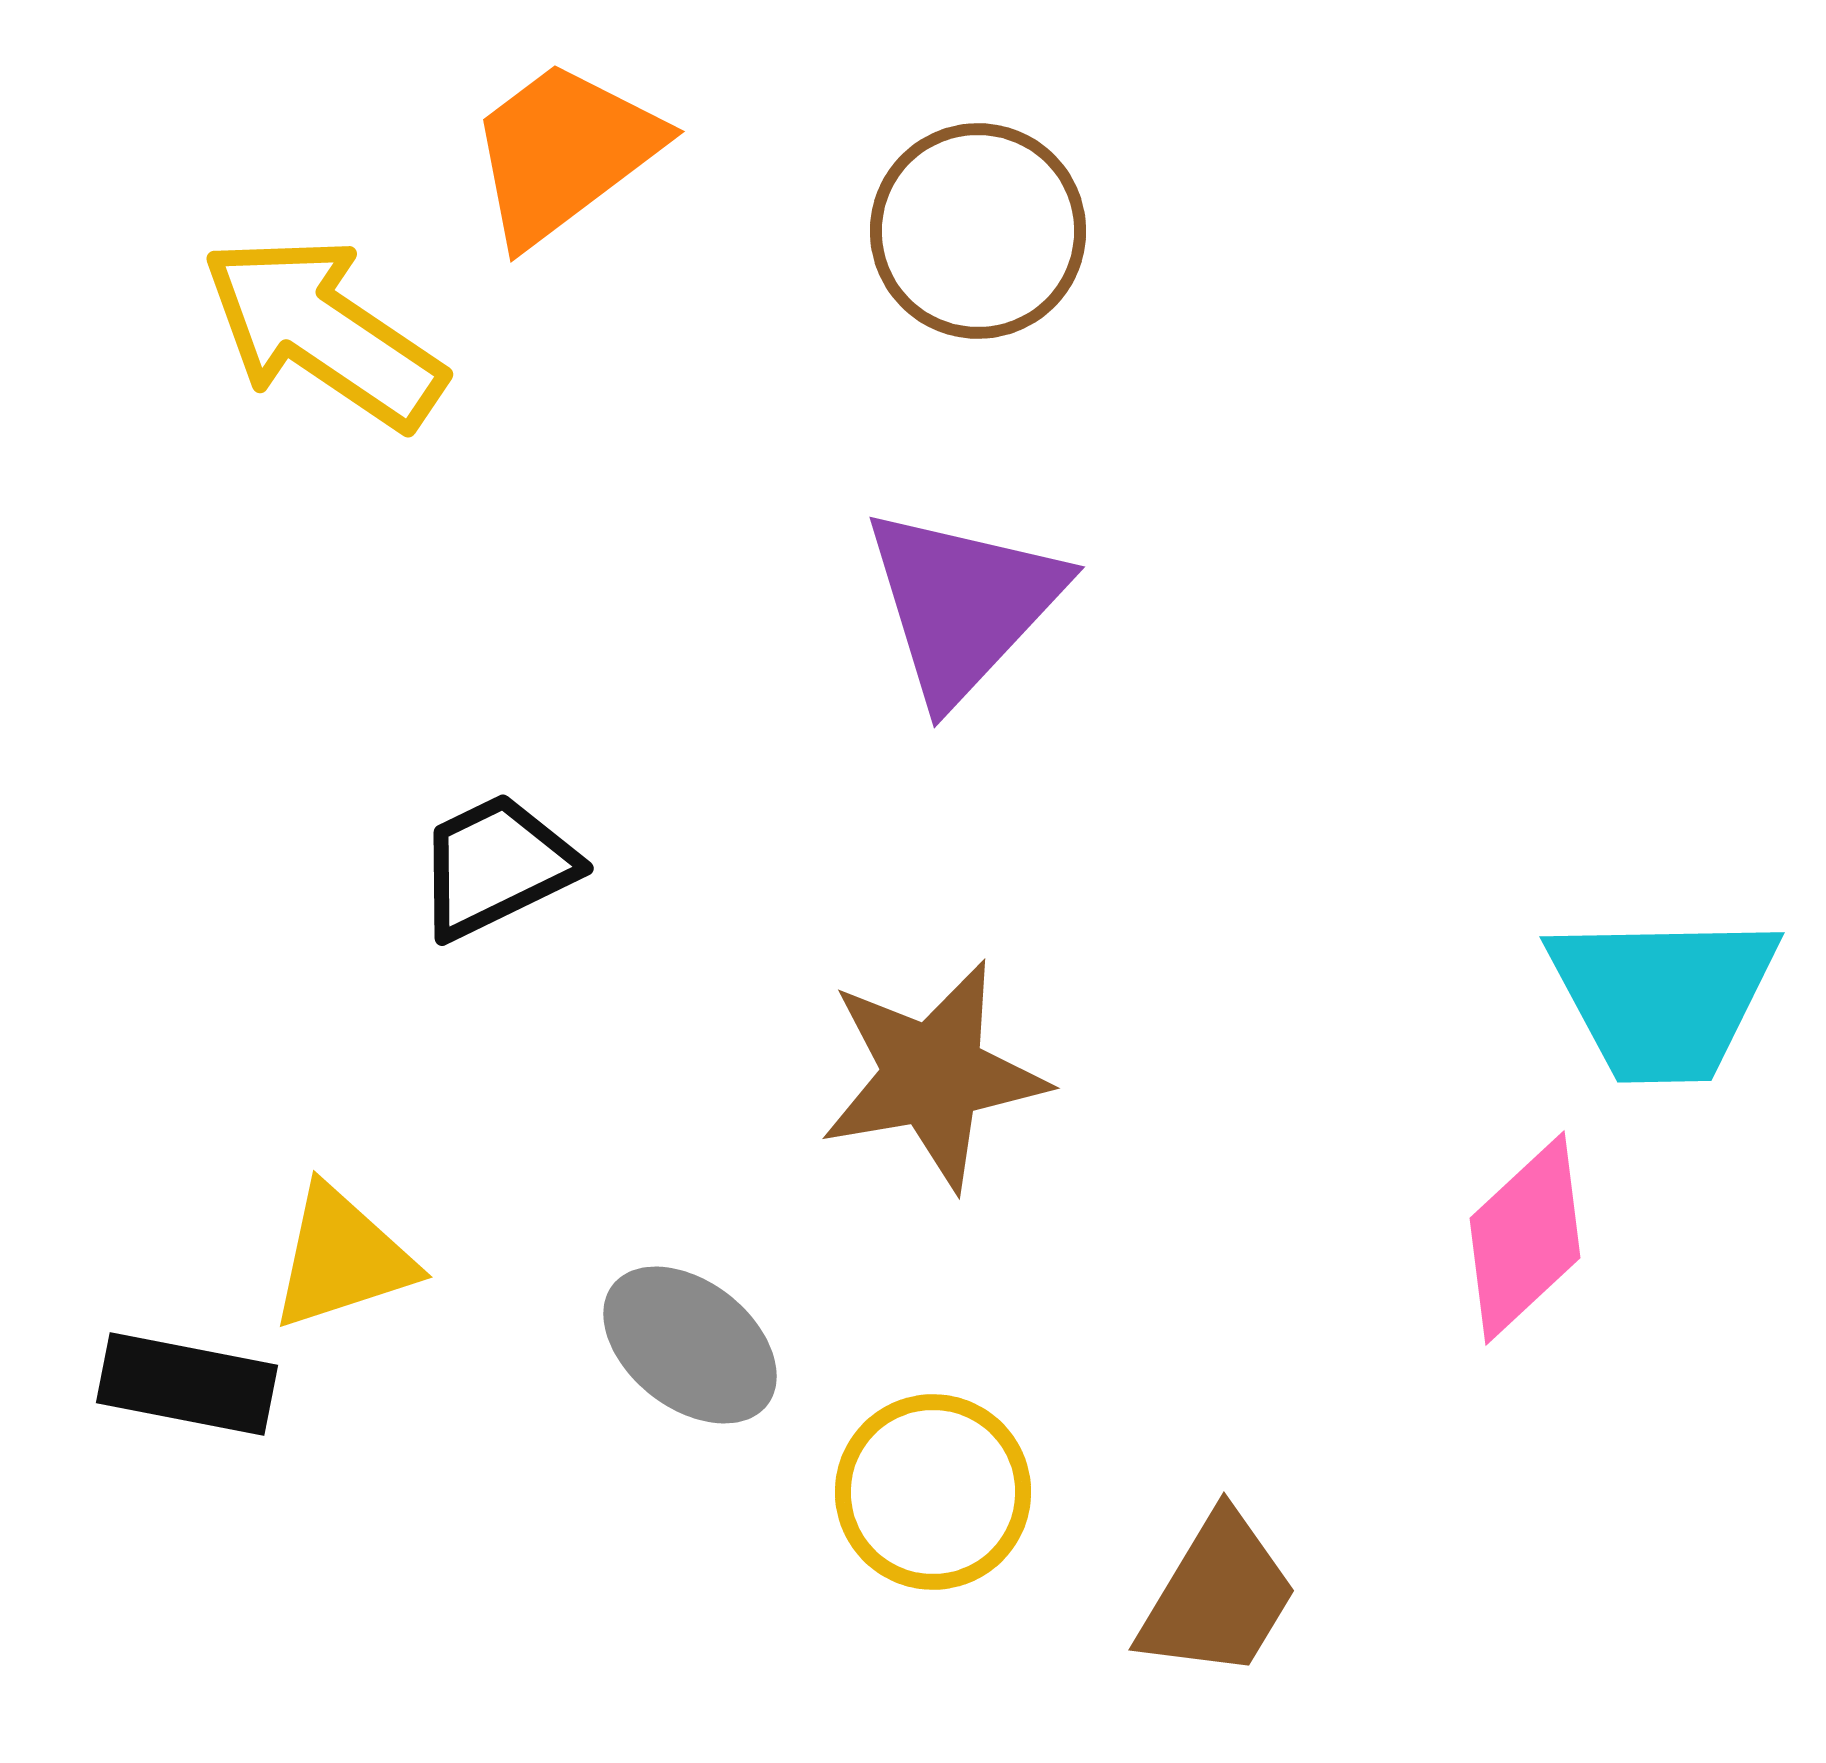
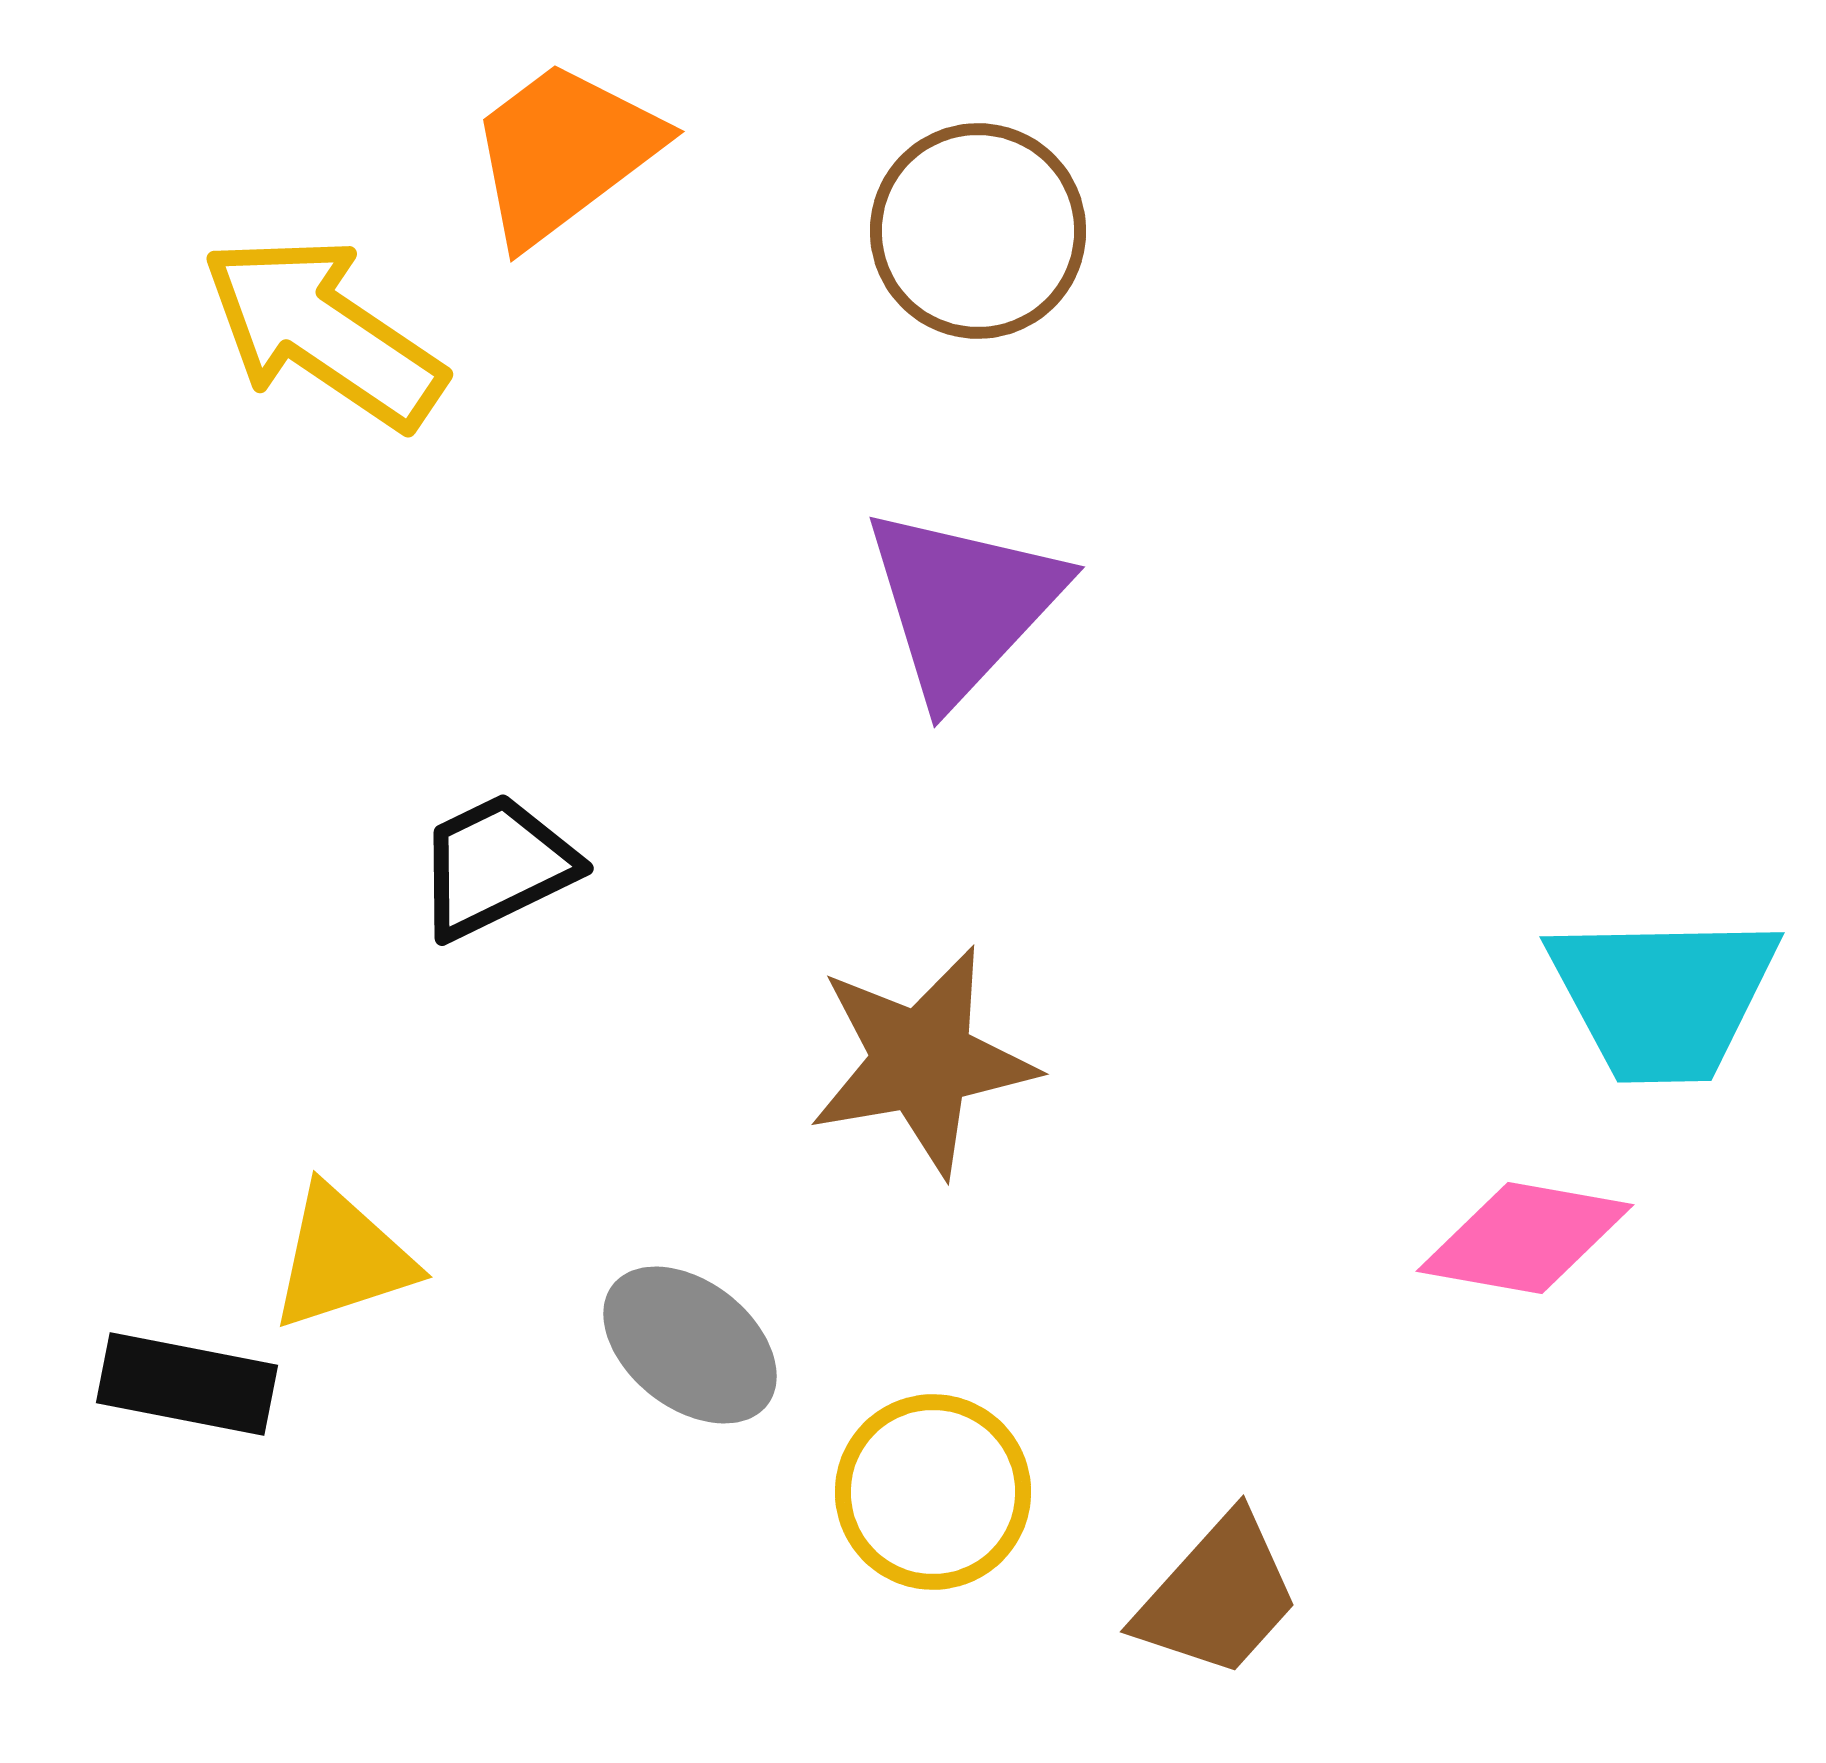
brown star: moved 11 px left, 14 px up
pink diamond: rotated 53 degrees clockwise
brown trapezoid: rotated 11 degrees clockwise
